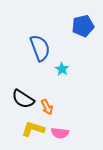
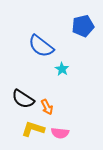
blue semicircle: moved 1 px right, 2 px up; rotated 148 degrees clockwise
